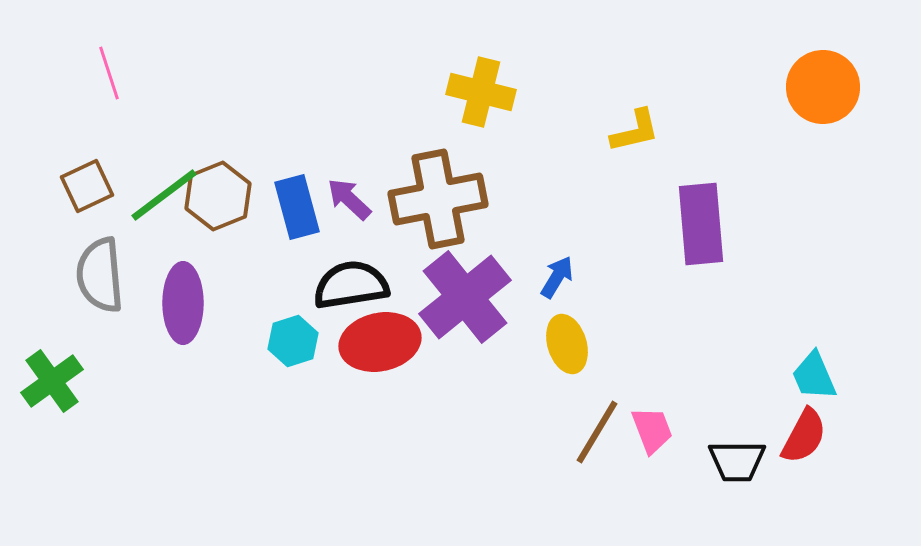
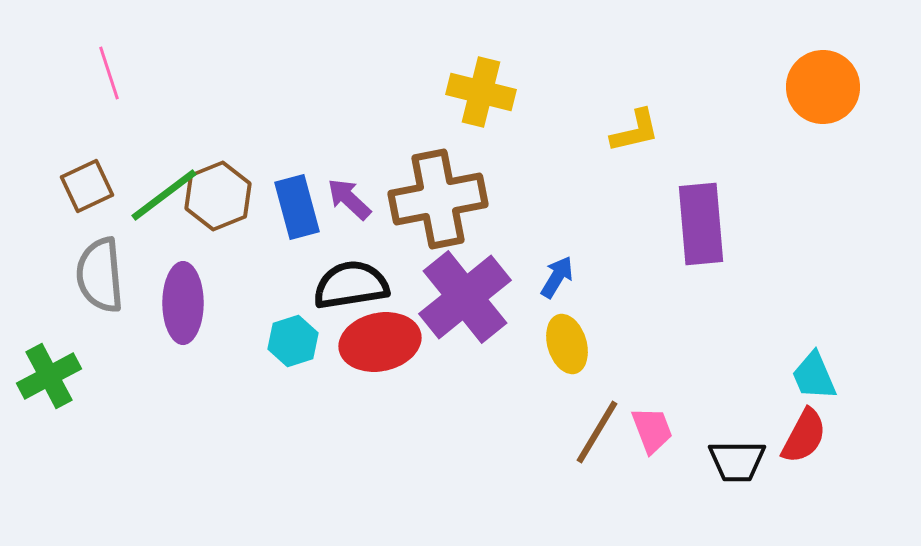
green cross: moved 3 px left, 5 px up; rotated 8 degrees clockwise
